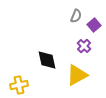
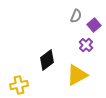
purple cross: moved 2 px right, 1 px up
black diamond: rotated 65 degrees clockwise
